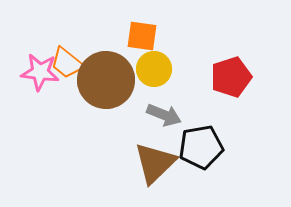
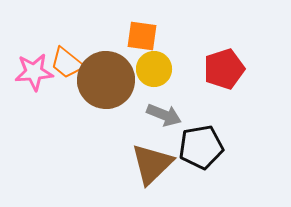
pink star: moved 6 px left; rotated 12 degrees counterclockwise
red pentagon: moved 7 px left, 8 px up
brown triangle: moved 3 px left, 1 px down
